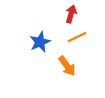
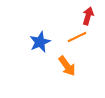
red arrow: moved 17 px right, 2 px down
